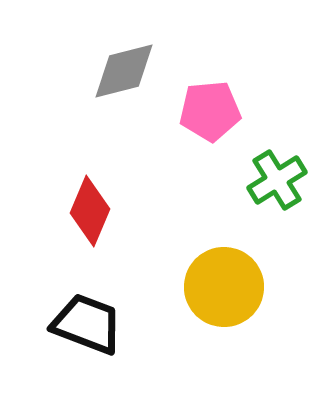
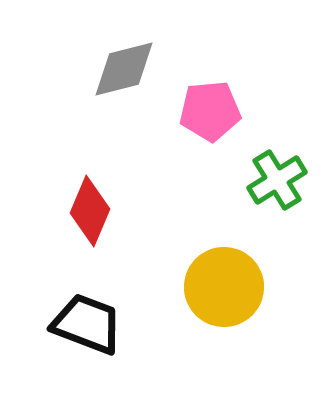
gray diamond: moved 2 px up
